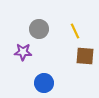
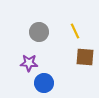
gray circle: moved 3 px down
purple star: moved 6 px right, 11 px down
brown square: moved 1 px down
